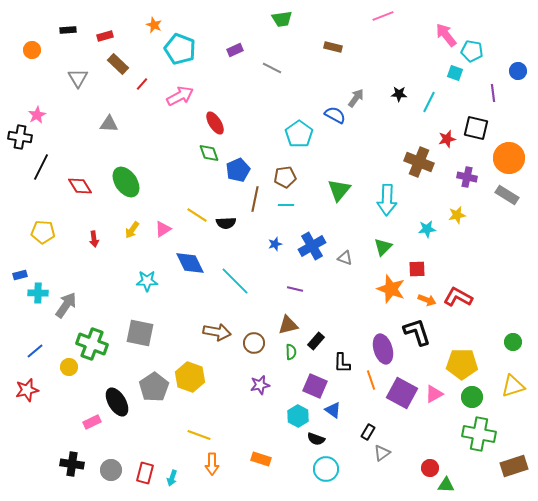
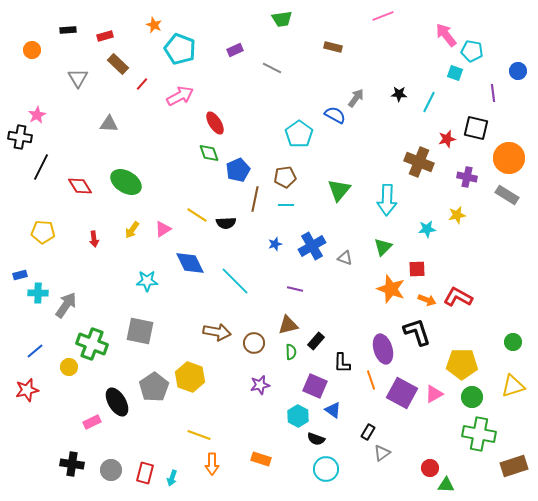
green ellipse at (126, 182): rotated 24 degrees counterclockwise
gray square at (140, 333): moved 2 px up
